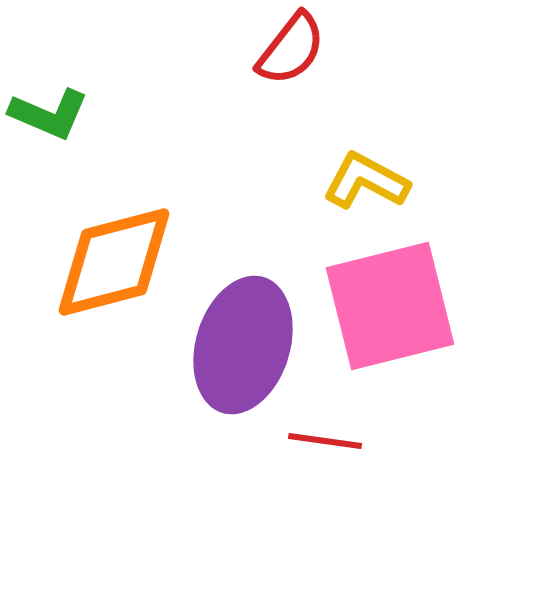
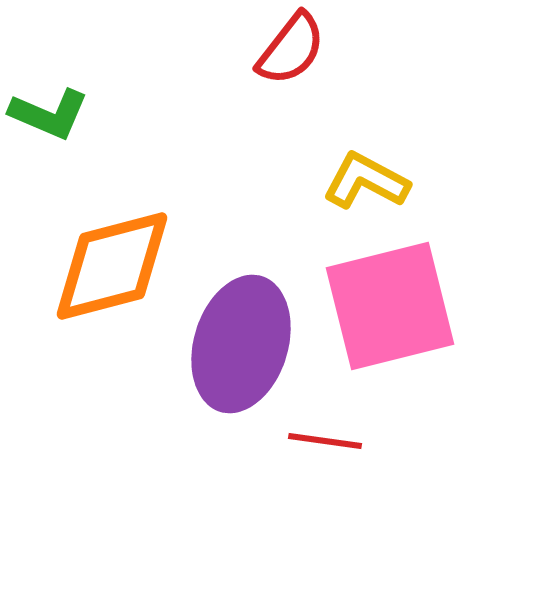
orange diamond: moved 2 px left, 4 px down
purple ellipse: moved 2 px left, 1 px up
